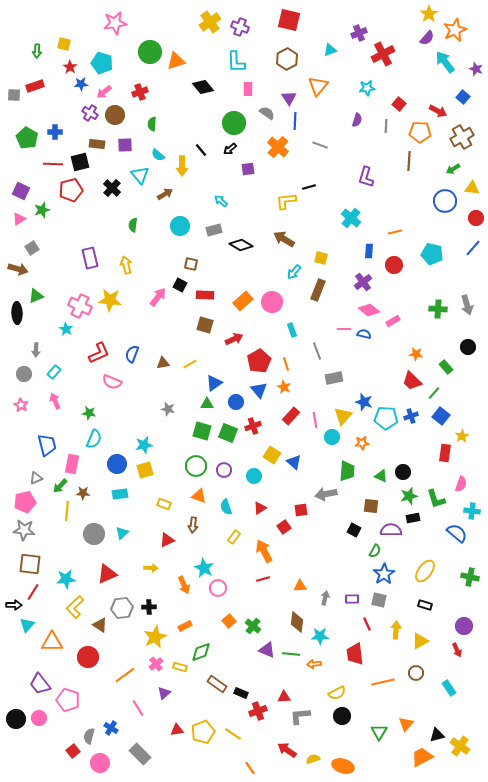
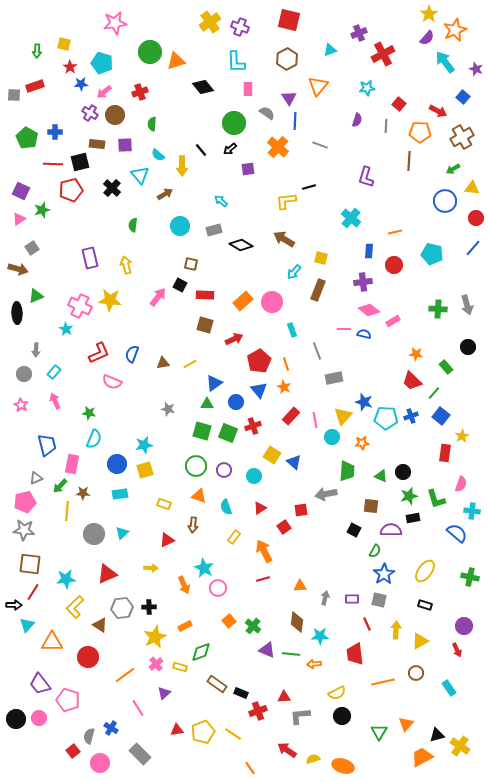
purple cross at (363, 282): rotated 30 degrees clockwise
